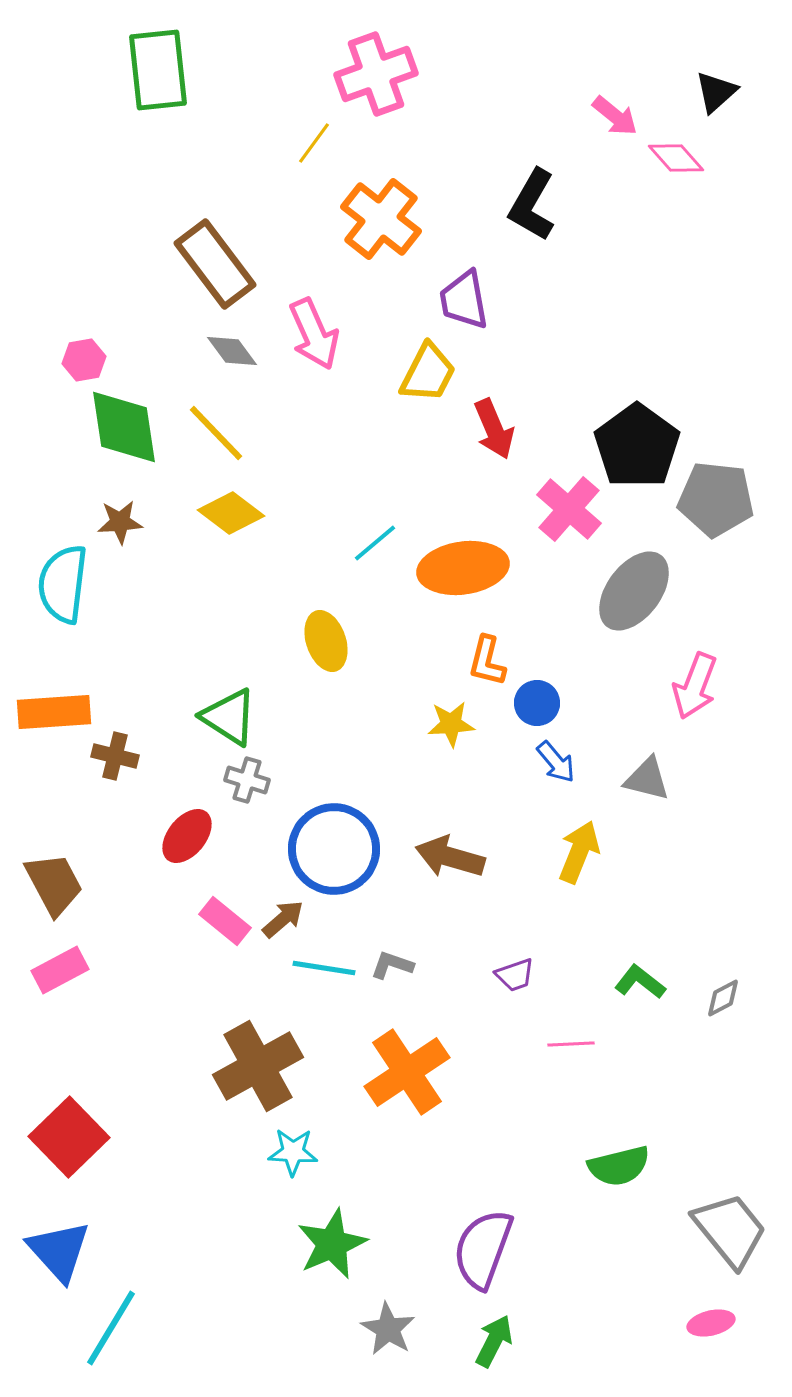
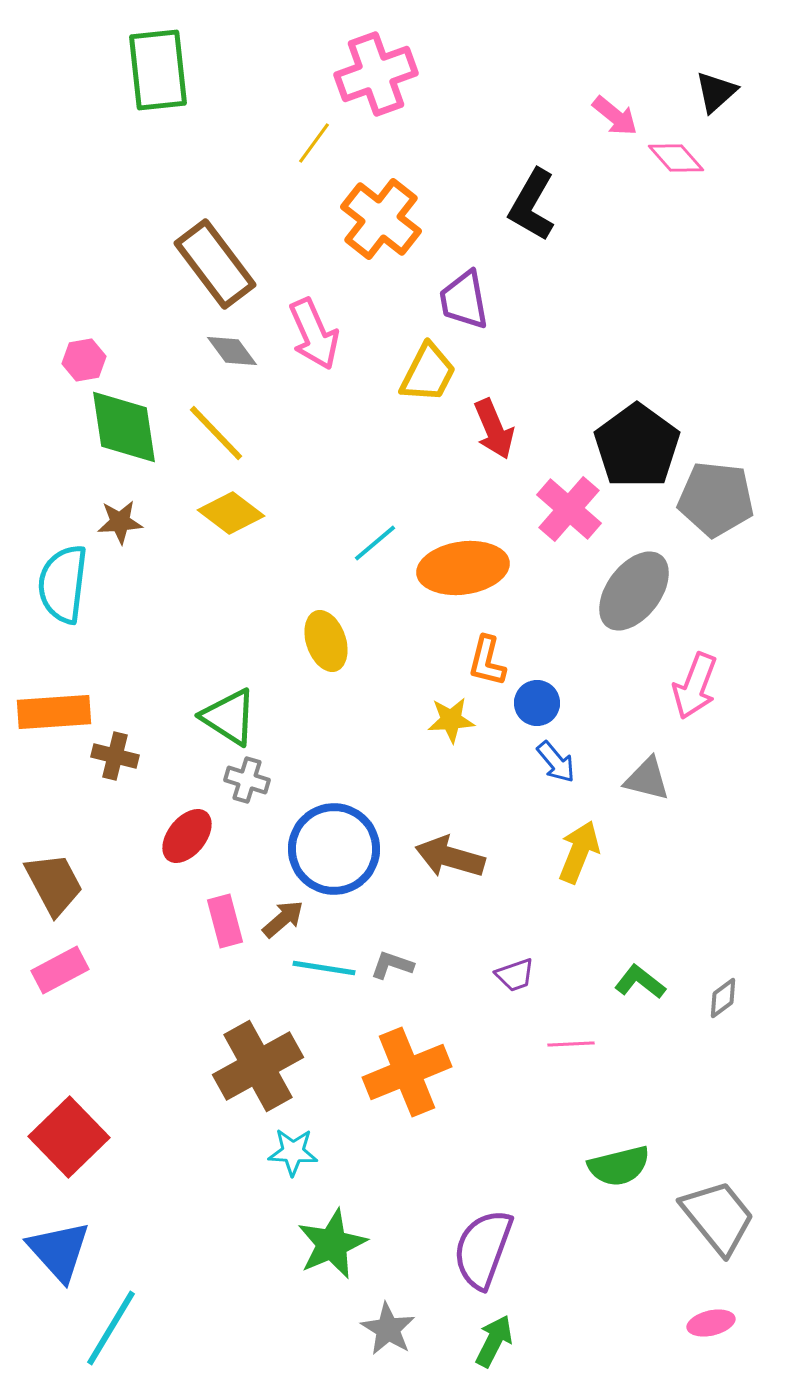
yellow star at (451, 724): moved 4 px up
pink rectangle at (225, 921): rotated 36 degrees clockwise
gray diamond at (723, 998): rotated 9 degrees counterclockwise
orange cross at (407, 1072): rotated 12 degrees clockwise
gray trapezoid at (730, 1230): moved 12 px left, 13 px up
